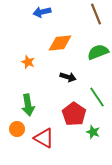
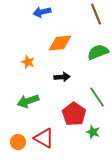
black arrow: moved 6 px left; rotated 21 degrees counterclockwise
green arrow: moved 4 px up; rotated 80 degrees clockwise
orange circle: moved 1 px right, 13 px down
